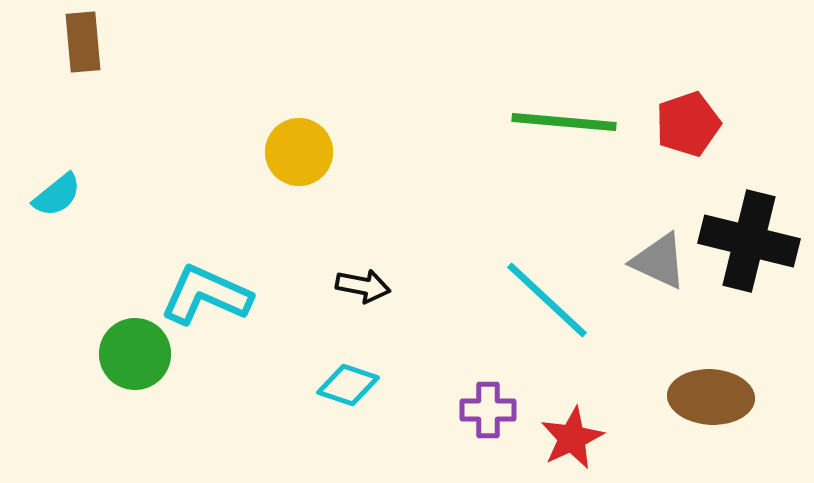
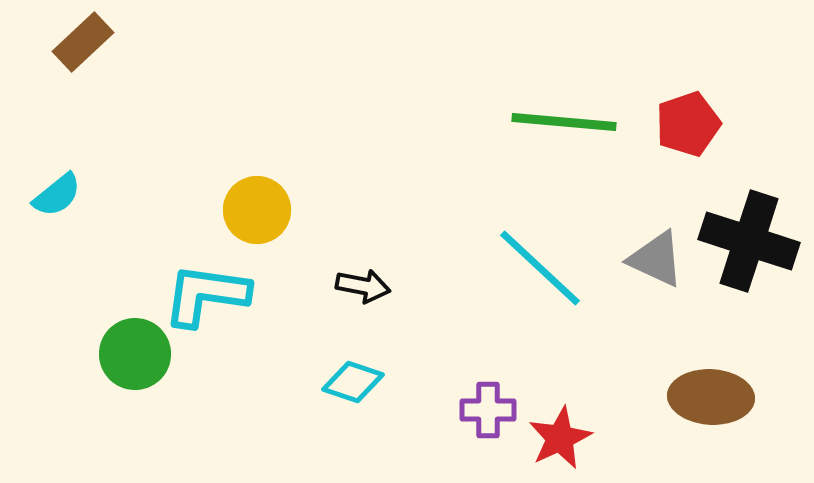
brown rectangle: rotated 52 degrees clockwise
yellow circle: moved 42 px left, 58 px down
black cross: rotated 4 degrees clockwise
gray triangle: moved 3 px left, 2 px up
cyan L-shape: rotated 16 degrees counterclockwise
cyan line: moved 7 px left, 32 px up
cyan diamond: moved 5 px right, 3 px up
red star: moved 12 px left
